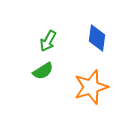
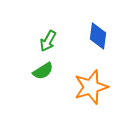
blue diamond: moved 1 px right, 2 px up
